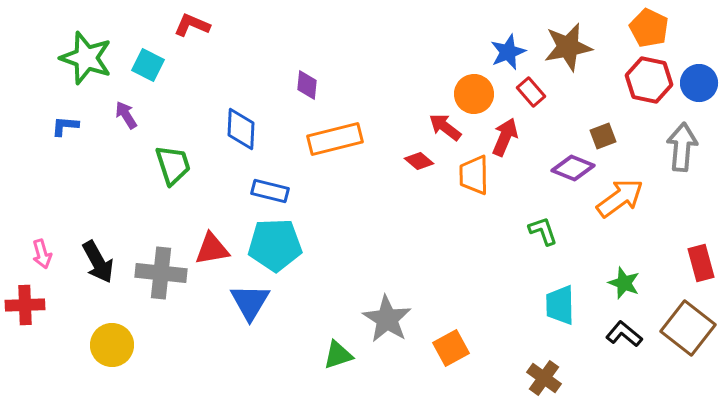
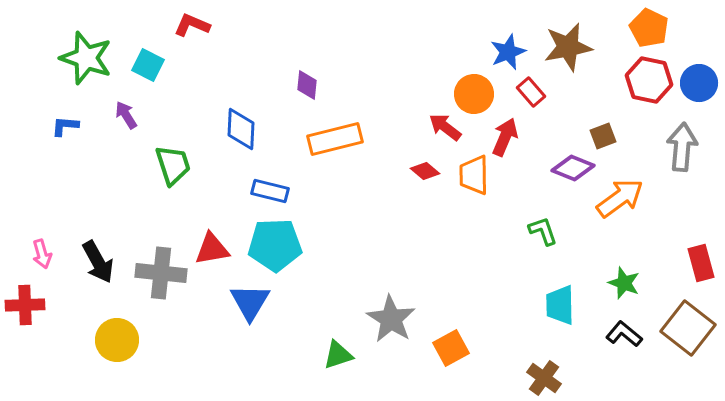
red diamond at (419, 161): moved 6 px right, 10 px down
gray star at (387, 319): moved 4 px right
yellow circle at (112, 345): moved 5 px right, 5 px up
